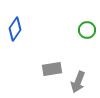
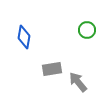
blue diamond: moved 9 px right, 8 px down; rotated 25 degrees counterclockwise
gray arrow: rotated 120 degrees clockwise
